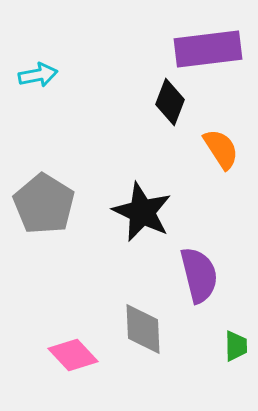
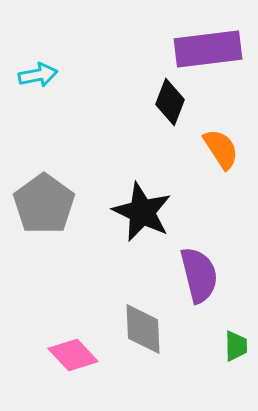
gray pentagon: rotated 4 degrees clockwise
